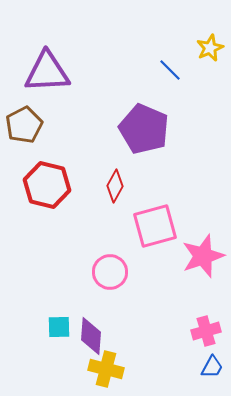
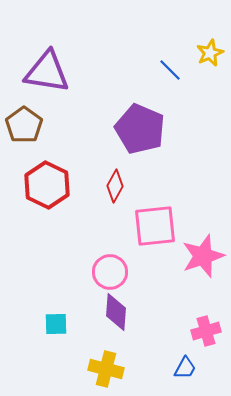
yellow star: moved 5 px down
purple triangle: rotated 12 degrees clockwise
brown pentagon: rotated 9 degrees counterclockwise
purple pentagon: moved 4 px left
red hexagon: rotated 12 degrees clockwise
pink square: rotated 9 degrees clockwise
cyan square: moved 3 px left, 3 px up
purple diamond: moved 25 px right, 24 px up
blue trapezoid: moved 27 px left, 1 px down
